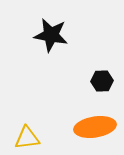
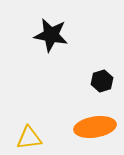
black hexagon: rotated 15 degrees counterclockwise
yellow triangle: moved 2 px right
